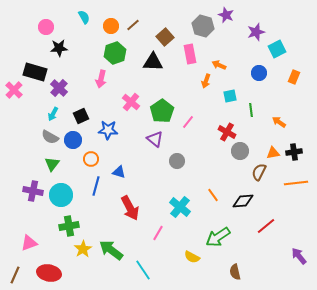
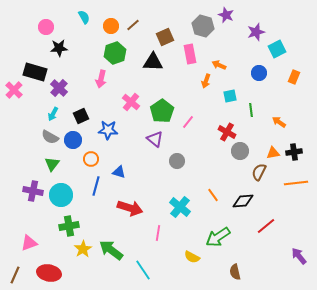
brown square at (165, 37): rotated 18 degrees clockwise
red arrow at (130, 208): rotated 45 degrees counterclockwise
pink line at (158, 233): rotated 21 degrees counterclockwise
